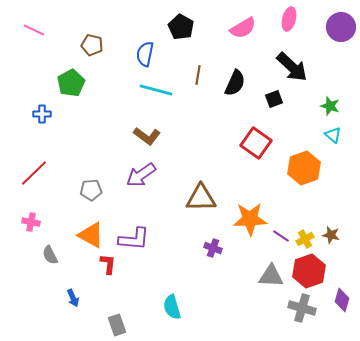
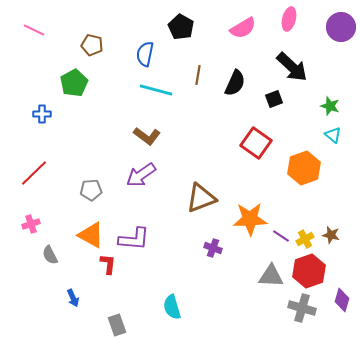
green pentagon: moved 3 px right
brown triangle: rotated 20 degrees counterclockwise
pink cross: moved 2 px down; rotated 30 degrees counterclockwise
